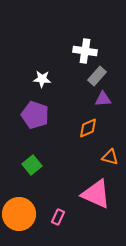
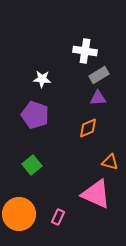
gray rectangle: moved 2 px right, 1 px up; rotated 18 degrees clockwise
purple triangle: moved 5 px left, 1 px up
orange triangle: moved 5 px down
